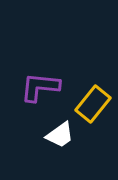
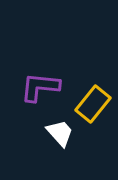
white trapezoid: moved 2 px up; rotated 96 degrees counterclockwise
